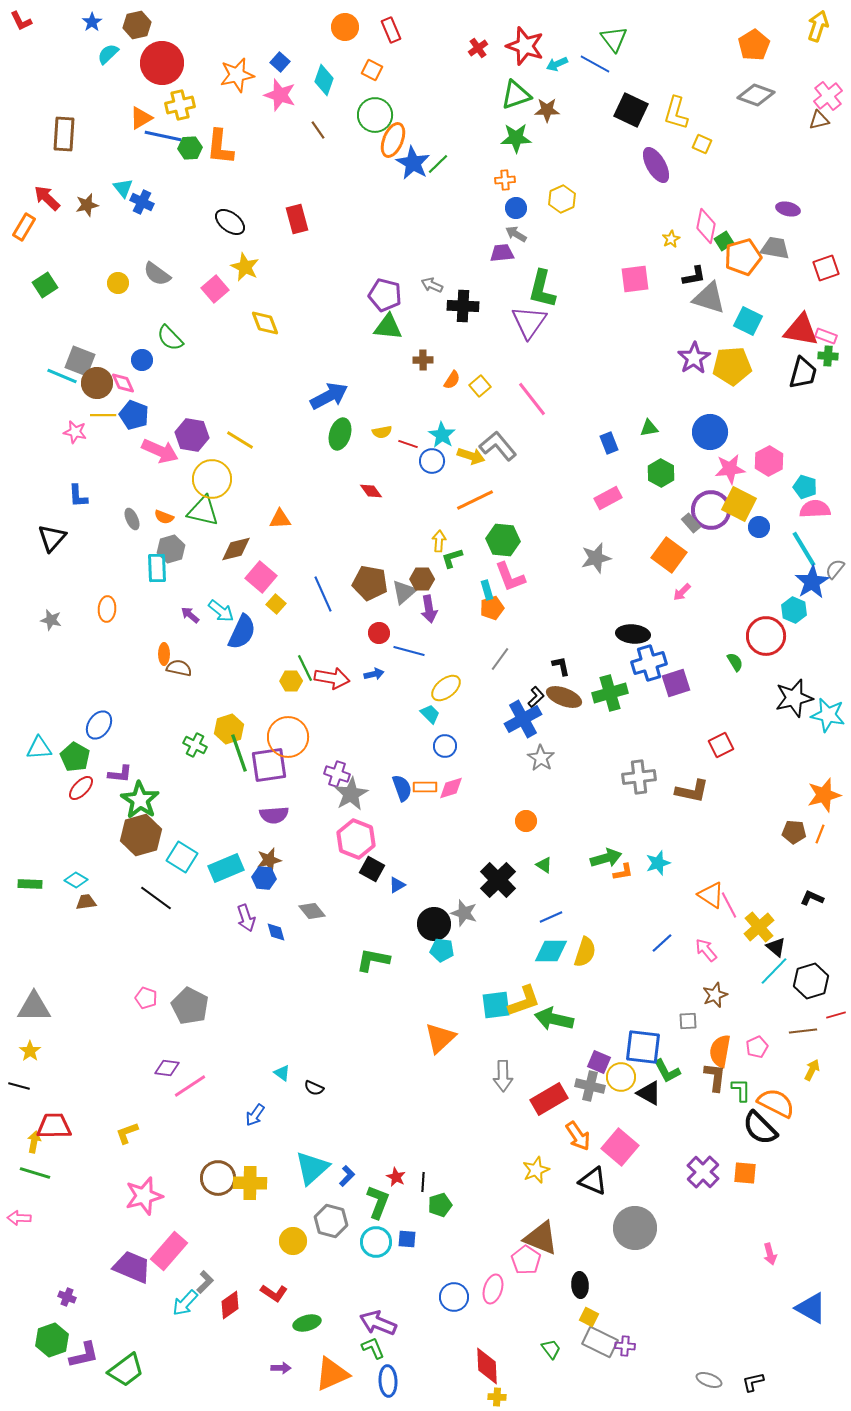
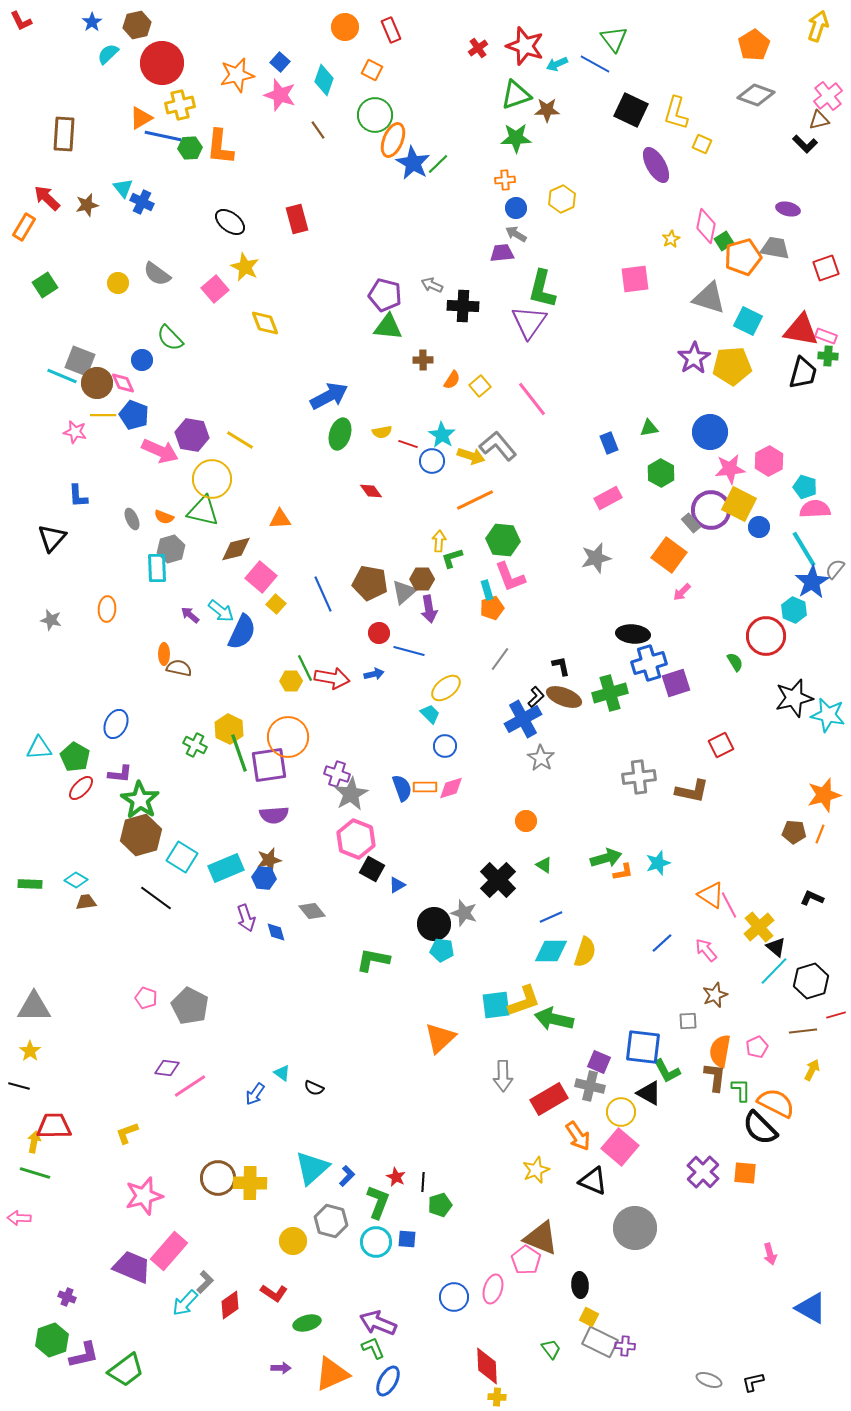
black L-shape at (694, 276): moved 111 px right, 132 px up; rotated 55 degrees clockwise
blue ellipse at (99, 725): moved 17 px right, 1 px up; rotated 8 degrees counterclockwise
yellow hexagon at (229, 729): rotated 16 degrees counterclockwise
yellow circle at (621, 1077): moved 35 px down
blue arrow at (255, 1115): moved 21 px up
blue ellipse at (388, 1381): rotated 32 degrees clockwise
